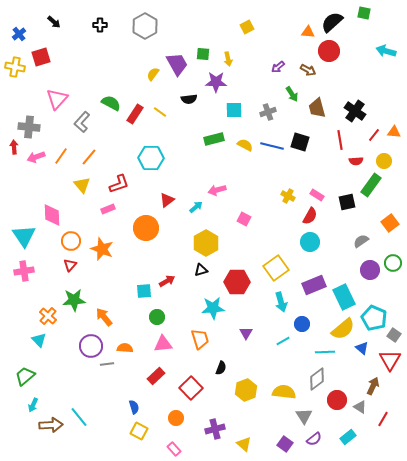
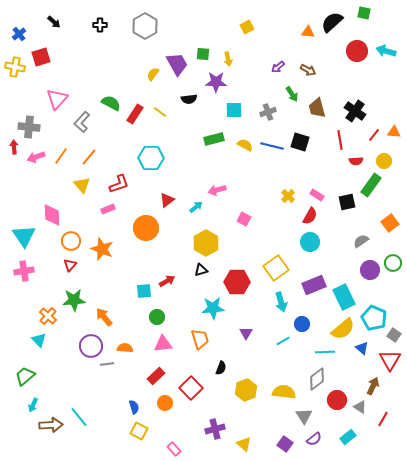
red circle at (329, 51): moved 28 px right
yellow cross at (288, 196): rotated 16 degrees clockwise
orange circle at (176, 418): moved 11 px left, 15 px up
